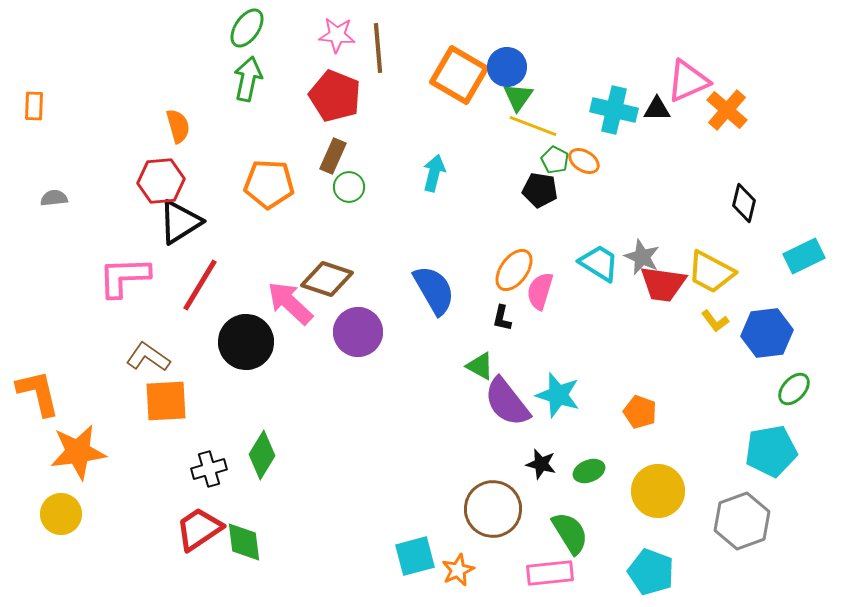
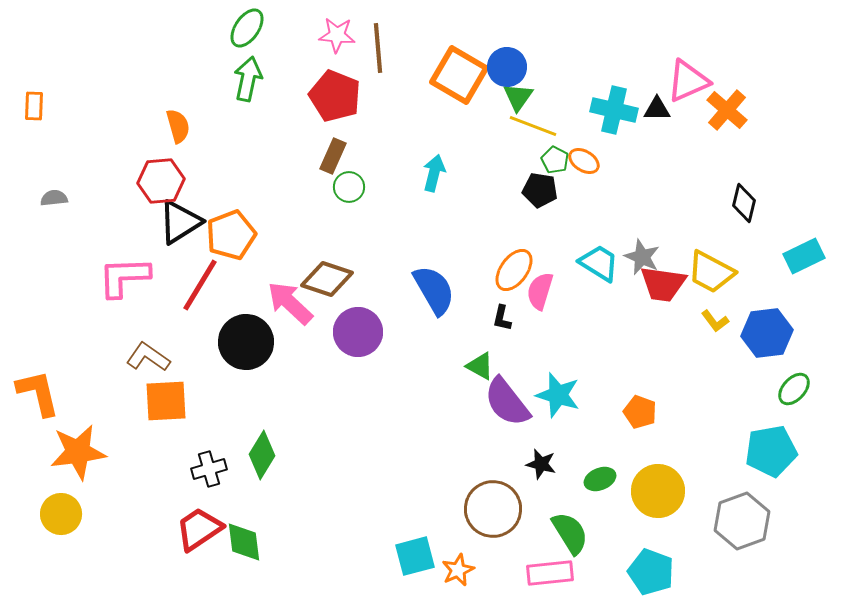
orange pentagon at (269, 184): moved 38 px left, 51 px down; rotated 24 degrees counterclockwise
green ellipse at (589, 471): moved 11 px right, 8 px down
